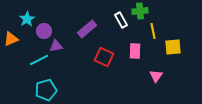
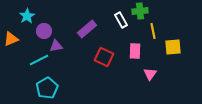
cyan star: moved 3 px up
pink triangle: moved 6 px left, 2 px up
cyan pentagon: moved 1 px right, 2 px up; rotated 15 degrees counterclockwise
